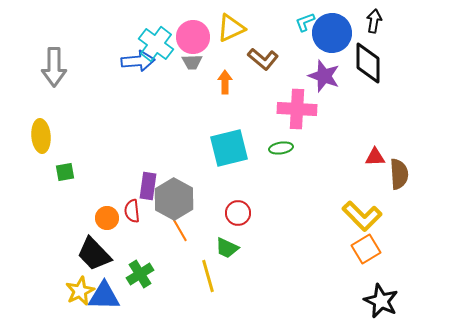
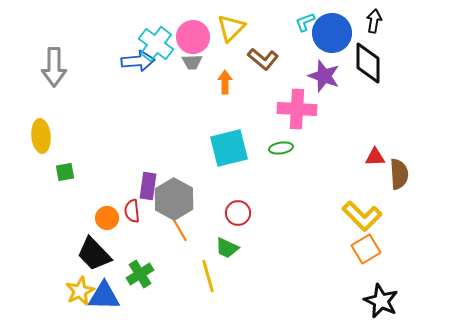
yellow triangle: rotated 20 degrees counterclockwise
